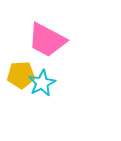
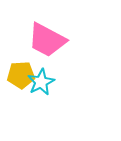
cyan star: moved 1 px left, 1 px up
